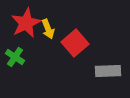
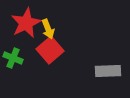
red square: moved 25 px left, 7 px down
green cross: moved 2 px left, 1 px down; rotated 12 degrees counterclockwise
